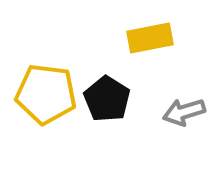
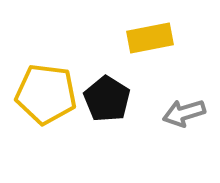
gray arrow: moved 1 px down
